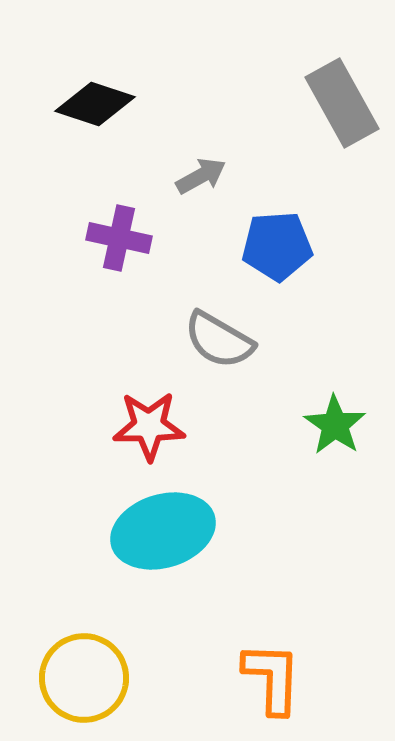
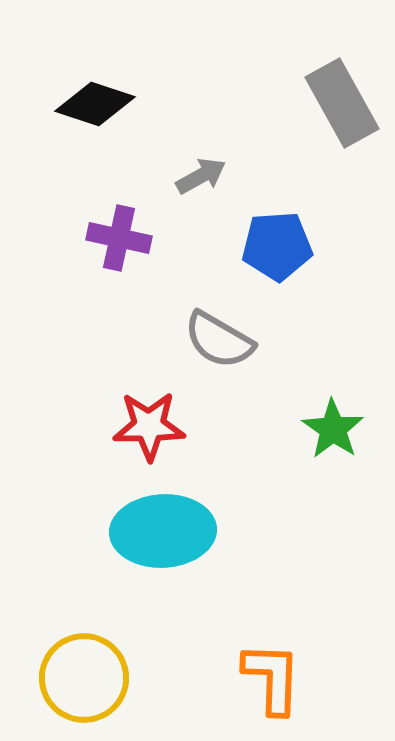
green star: moved 2 px left, 4 px down
cyan ellipse: rotated 14 degrees clockwise
